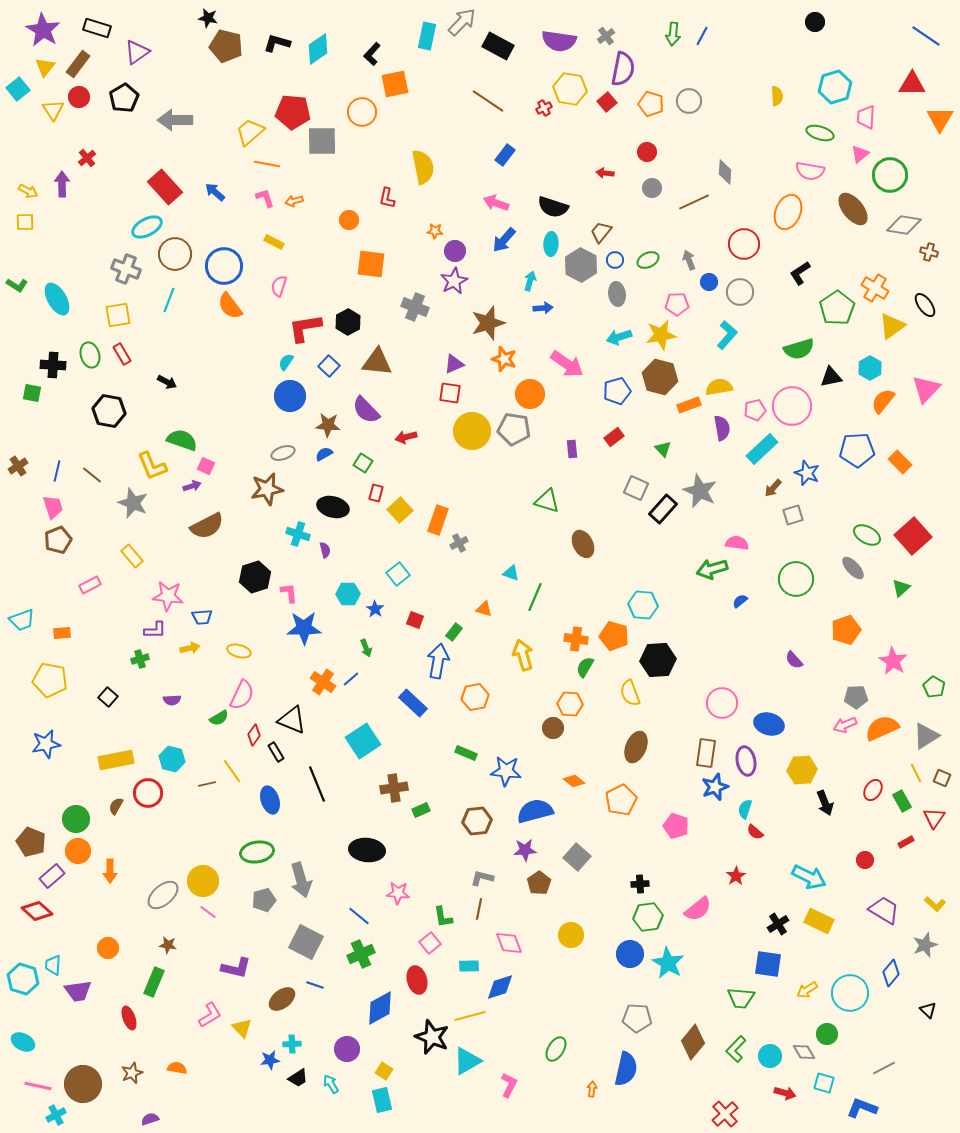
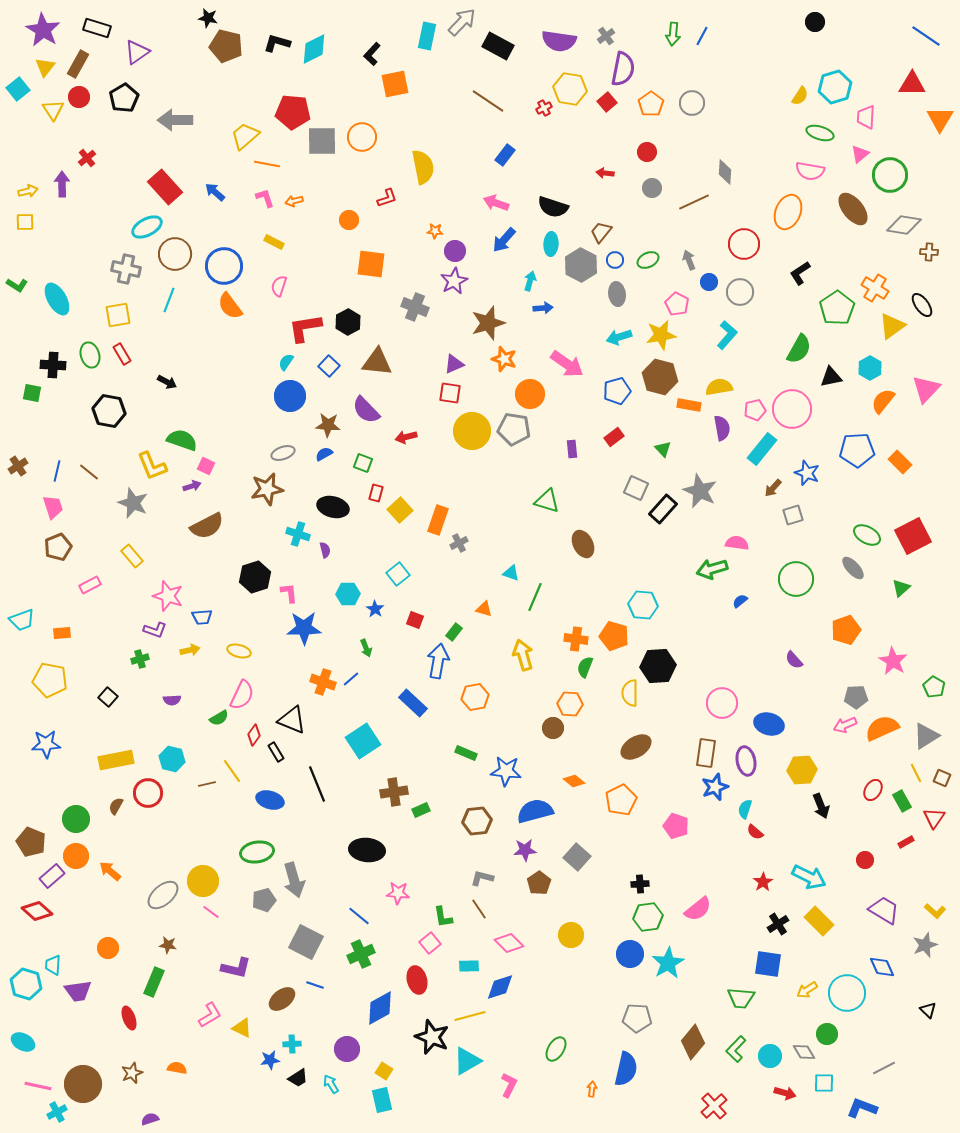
cyan diamond at (318, 49): moved 4 px left; rotated 8 degrees clockwise
brown rectangle at (78, 64): rotated 8 degrees counterclockwise
yellow semicircle at (777, 96): moved 23 px right; rotated 36 degrees clockwise
gray circle at (689, 101): moved 3 px right, 2 px down
orange pentagon at (651, 104): rotated 20 degrees clockwise
orange circle at (362, 112): moved 25 px down
yellow trapezoid at (250, 132): moved 5 px left, 4 px down
yellow arrow at (28, 191): rotated 42 degrees counterclockwise
red L-shape at (387, 198): rotated 120 degrees counterclockwise
brown cross at (929, 252): rotated 12 degrees counterclockwise
gray cross at (126, 269): rotated 8 degrees counterclockwise
pink pentagon at (677, 304): rotated 30 degrees clockwise
black ellipse at (925, 305): moved 3 px left
green semicircle at (799, 349): rotated 44 degrees counterclockwise
orange rectangle at (689, 405): rotated 30 degrees clockwise
pink circle at (792, 406): moved 3 px down
cyan rectangle at (762, 449): rotated 8 degrees counterclockwise
green square at (363, 463): rotated 12 degrees counterclockwise
brown line at (92, 475): moved 3 px left, 3 px up
red square at (913, 536): rotated 15 degrees clockwise
brown pentagon at (58, 540): moved 7 px down
pink star at (168, 596): rotated 12 degrees clockwise
purple L-shape at (155, 630): rotated 20 degrees clockwise
yellow arrow at (190, 648): moved 2 px down
black hexagon at (658, 660): moved 6 px down
green semicircle at (585, 667): rotated 10 degrees counterclockwise
orange cross at (323, 682): rotated 15 degrees counterclockwise
yellow semicircle at (630, 693): rotated 20 degrees clockwise
blue star at (46, 744): rotated 8 degrees clockwise
brown ellipse at (636, 747): rotated 36 degrees clockwise
brown cross at (394, 788): moved 4 px down
blue ellipse at (270, 800): rotated 56 degrees counterclockwise
black arrow at (825, 803): moved 4 px left, 3 px down
orange circle at (78, 851): moved 2 px left, 5 px down
orange arrow at (110, 871): rotated 130 degrees clockwise
red star at (736, 876): moved 27 px right, 6 px down
gray arrow at (301, 880): moved 7 px left
yellow L-shape at (935, 904): moved 7 px down
brown line at (479, 909): rotated 45 degrees counterclockwise
pink line at (208, 912): moved 3 px right
yellow rectangle at (819, 921): rotated 20 degrees clockwise
pink diamond at (509, 943): rotated 24 degrees counterclockwise
cyan star at (668, 963): rotated 12 degrees clockwise
blue diamond at (891, 973): moved 9 px left, 6 px up; rotated 64 degrees counterclockwise
cyan hexagon at (23, 979): moved 3 px right, 5 px down
cyan circle at (850, 993): moved 3 px left
yellow triangle at (242, 1028): rotated 20 degrees counterclockwise
cyan square at (824, 1083): rotated 15 degrees counterclockwise
red cross at (725, 1114): moved 11 px left, 8 px up
cyan cross at (56, 1115): moved 1 px right, 3 px up
